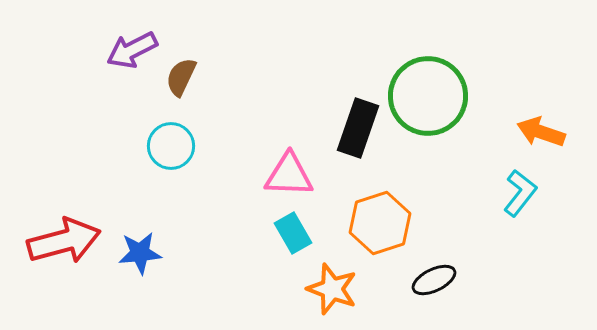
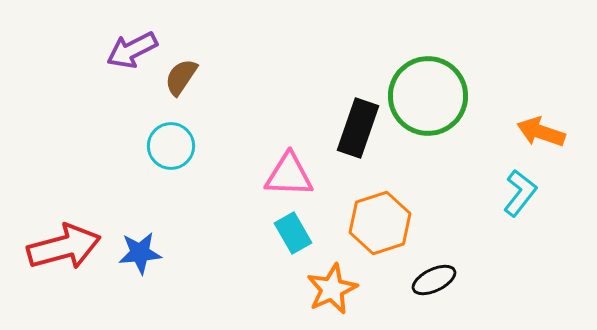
brown semicircle: rotated 9 degrees clockwise
red arrow: moved 6 px down
orange star: rotated 27 degrees clockwise
